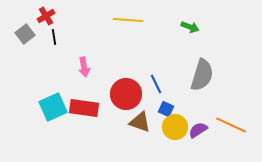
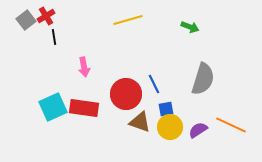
yellow line: rotated 20 degrees counterclockwise
gray square: moved 1 px right, 14 px up
gray semicircle: moved 1 px right, 4 px down
blue line: moved 2 px left
blue square: rotated 35 degrees counterclockwise
yellow circle: moved 5 px left
